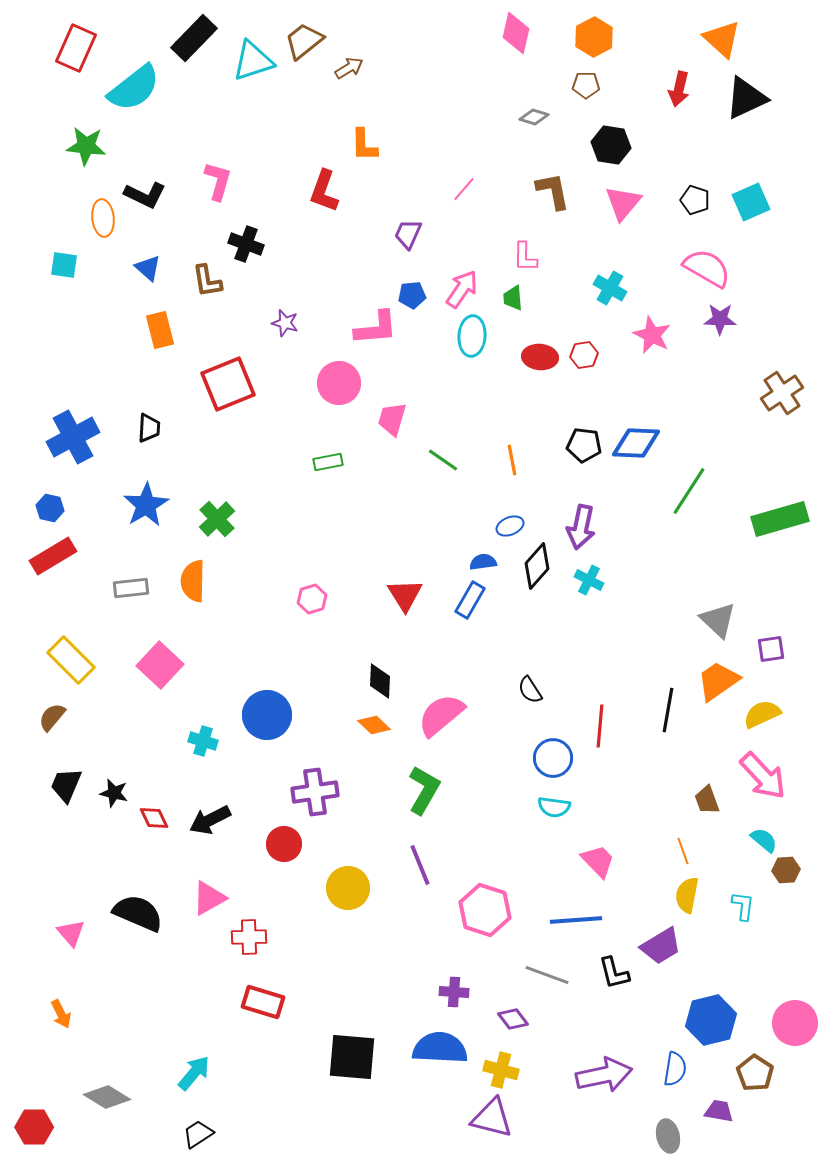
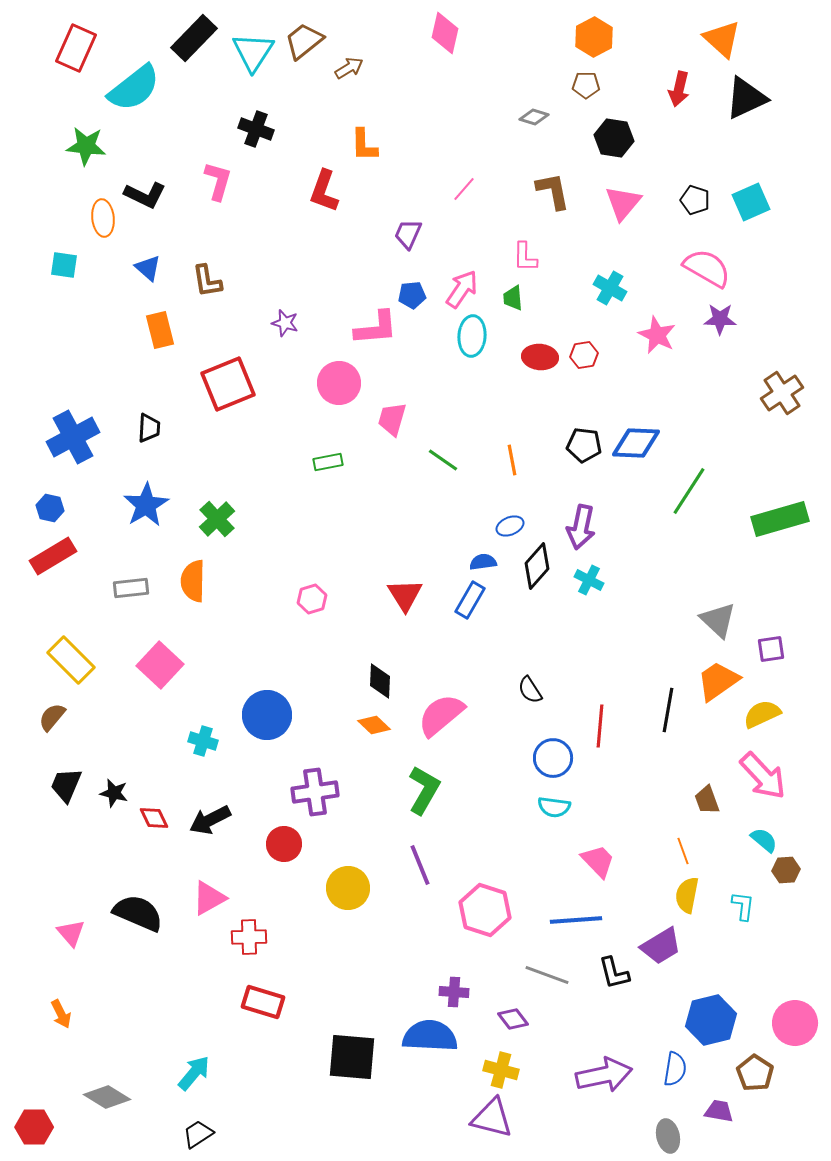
pink diamond at (516, 33): moved 71 px left
cyan triangle at (253, 61): moved 9 px up; rotated 39 degrees counterclockwise
black hexagon at (611, 145): moved 3 px right, 7 px up
black cross at (246, 244): moved 10 px right, 115 px up
pink star at (652, 335): moved 5 px right
blue semicircle at (440, 1048): moved 10 px left, 12 px up
